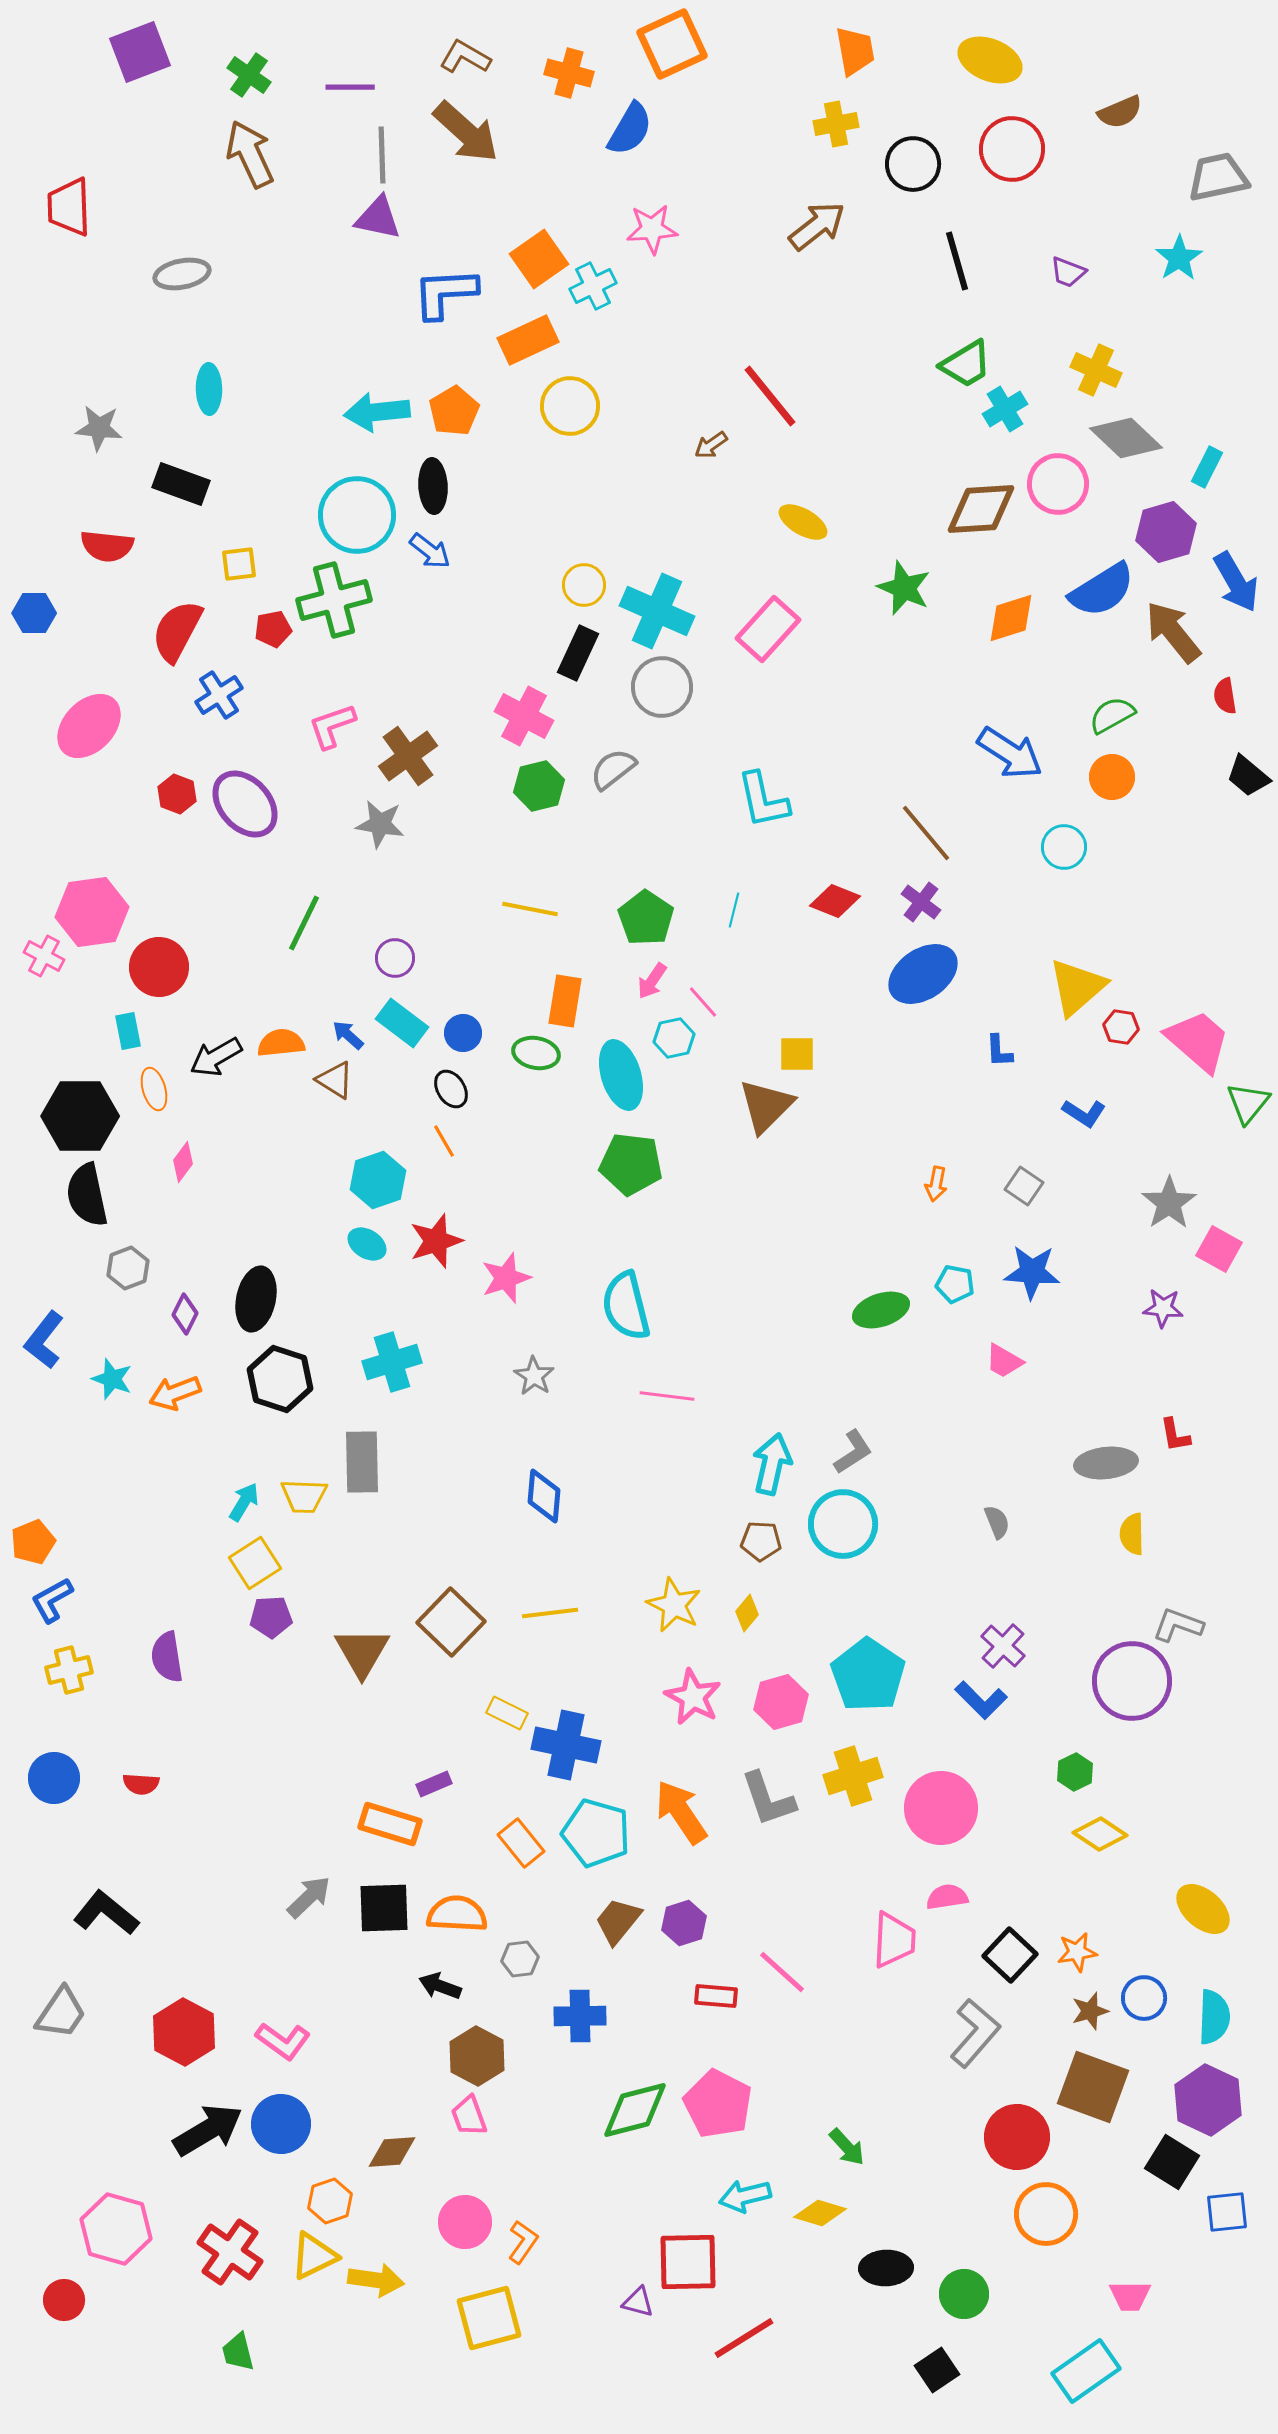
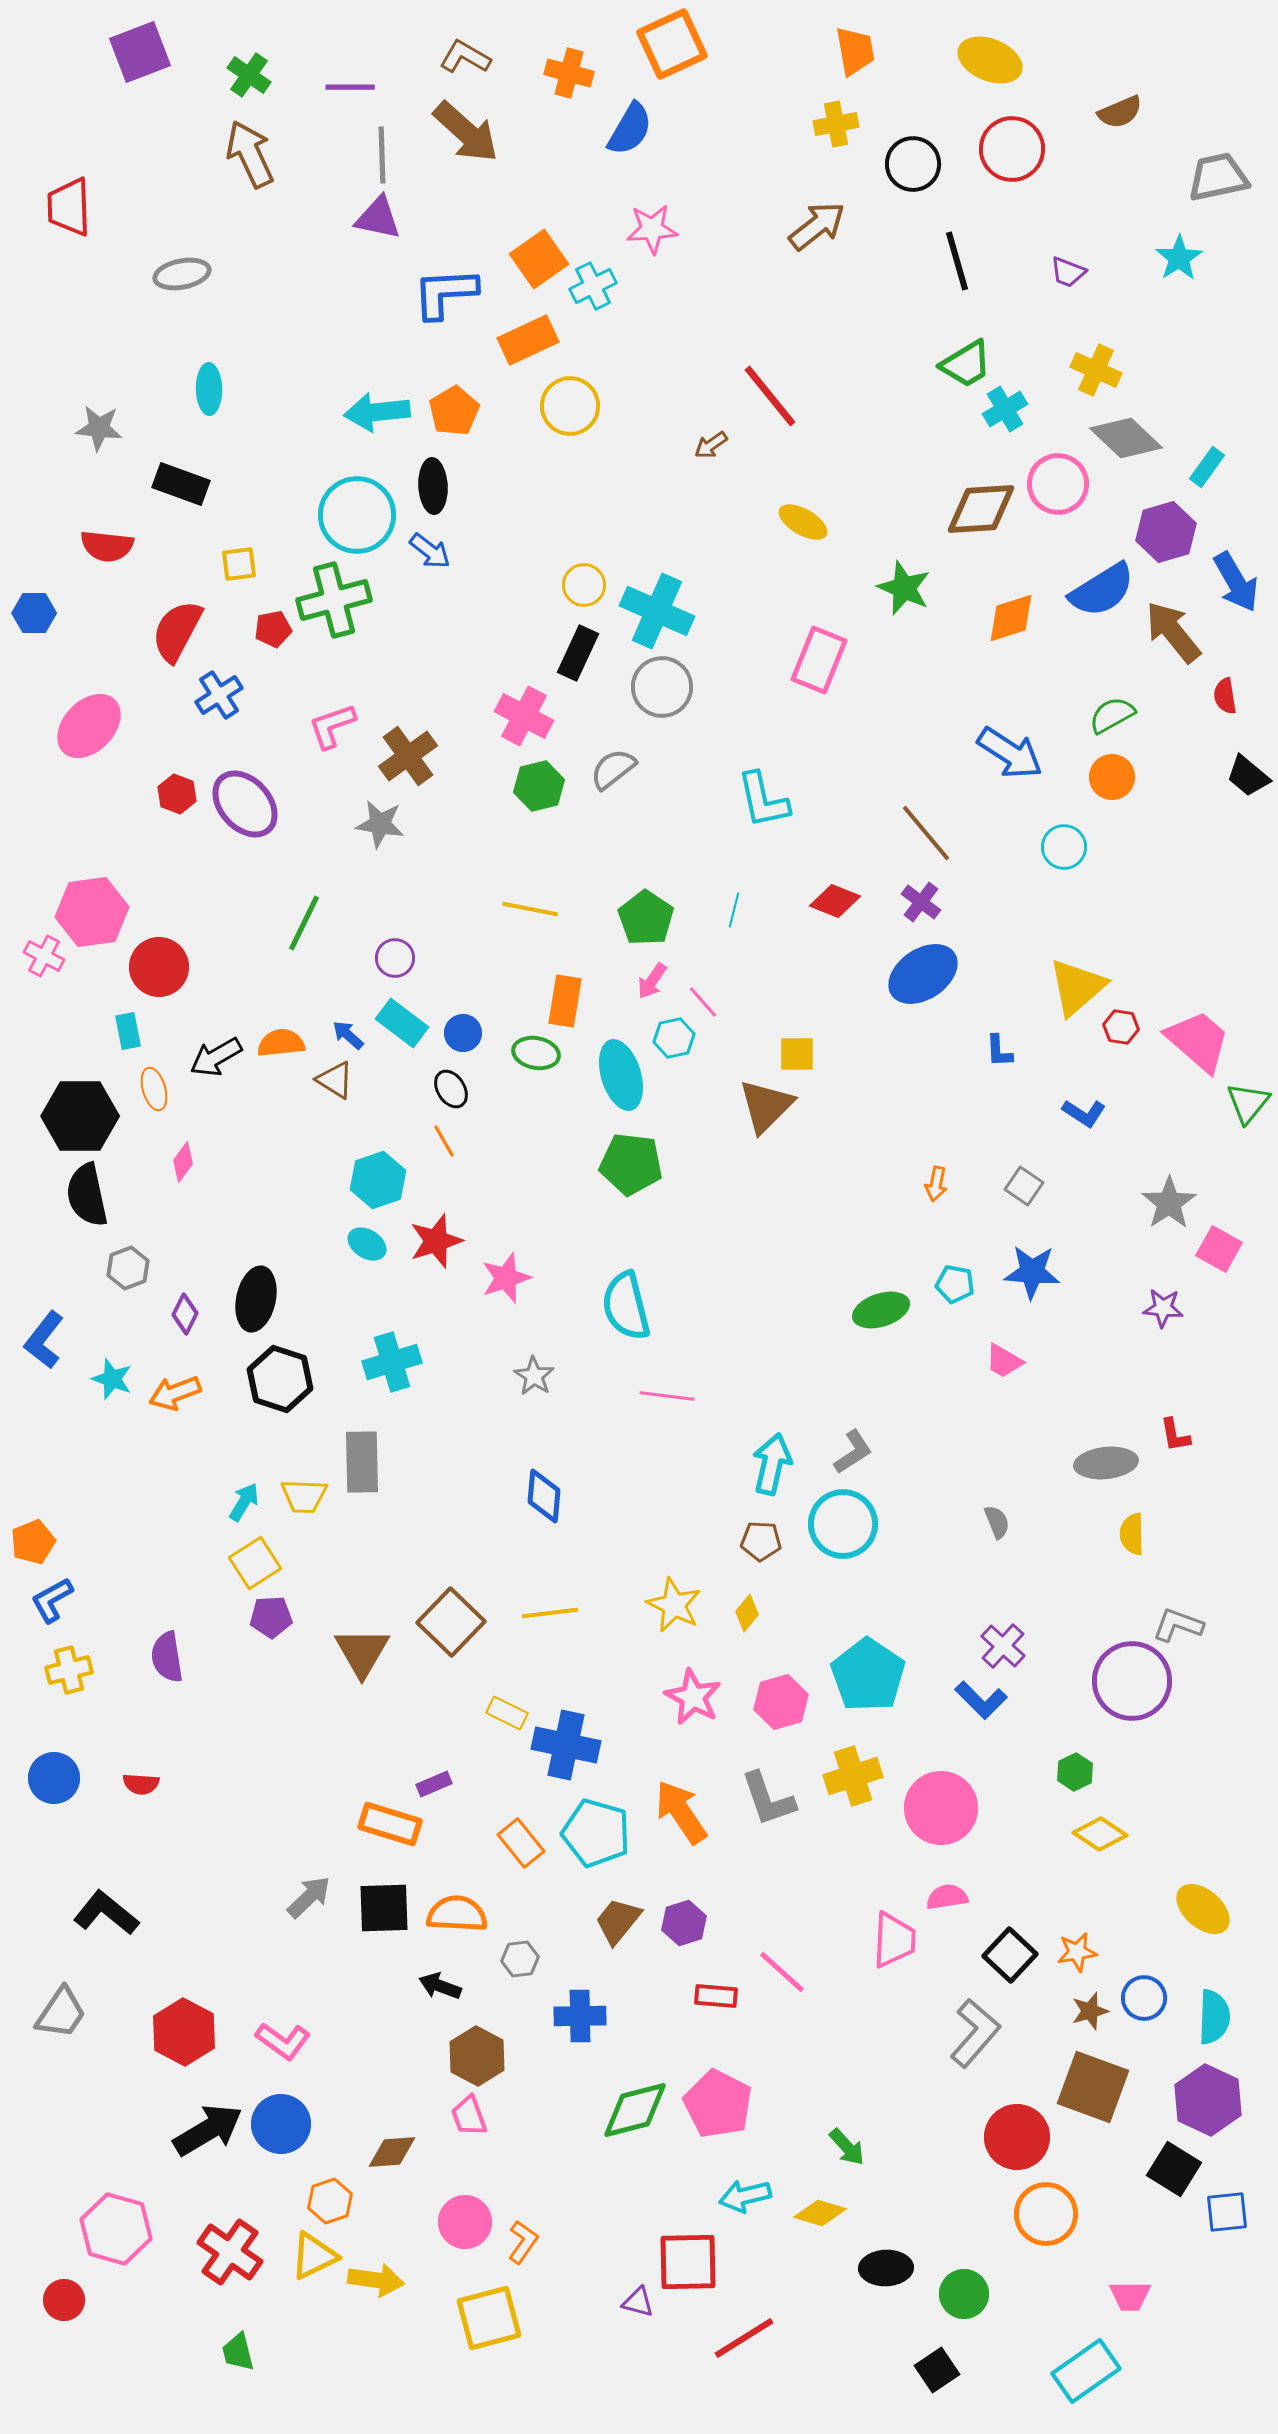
cyan rectangle at (1207, 467): rotated 9 degrees clockwise
pink rectangle at (768, 629): moved 51 px right, 31 px down; rotated 20 degrees counterclockwise
black square at (1172, 2162): moved 2 px right, 7 px down
